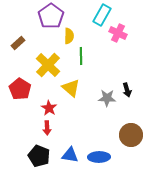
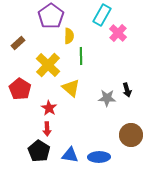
pink cross: rotated 18 degrees clockwise
red arrow: moved 1 px down
black pentagon: moved 5 px up; rotated 10 degrees clockwise
